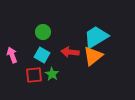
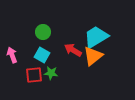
red arrow: moved 3 px right, 2 px up; rotated 24 degrees clockwise
green star: moved 1 px left, 1 px up; rotated 24 degrees counterclockwise
